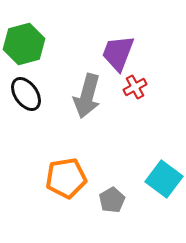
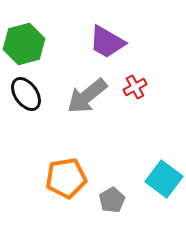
purple trapezoid: moved 11 px left, 11 px up; rotated 81 degrees counterclockwise
gray arrow: rotated 36 degrees clockwise
